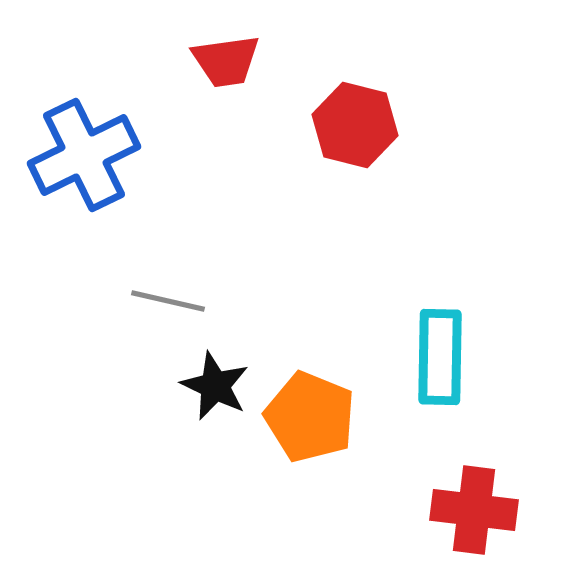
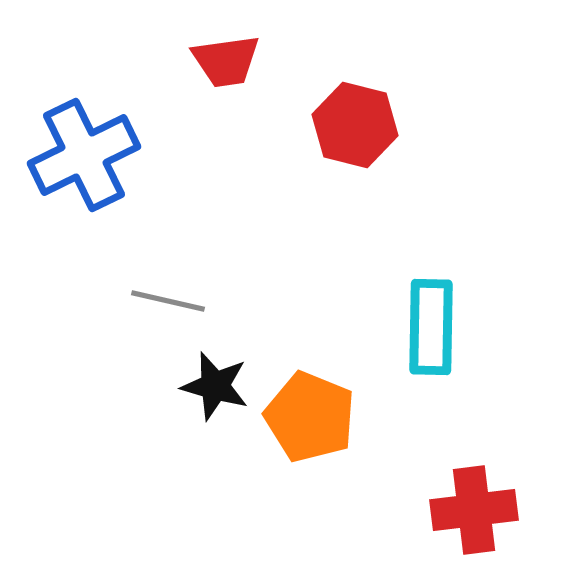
cyan rectangle: moved 9 px left, 30 px up
black star: rotated 10 degrees counterclockwise
red cross: rotated 14 degrees counterclockwise
